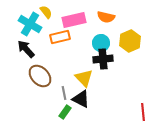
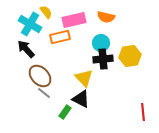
yellow hexagon: moved 15 px down; rotated 15 degrees clockwise
gray line: moved 20 px left; rotated 40 degrees counterclockwise
